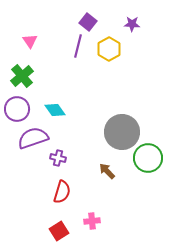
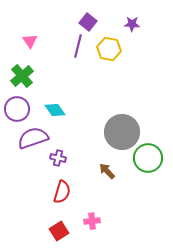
yellow hexagon: rotated 20 degrees counterclockwise
